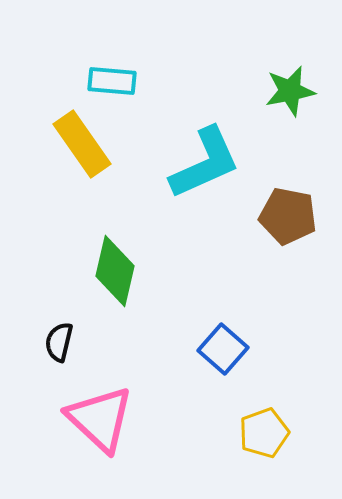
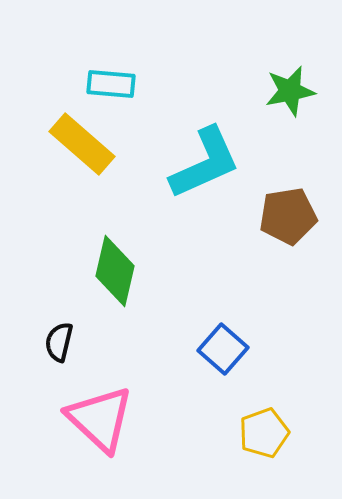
cyan rectangle: moved 1 px left, 3 px down
yellow rectangle: rotated 14 degrees counterclockwise
brown pentagon: rotated 20 degrees counterclockwise
